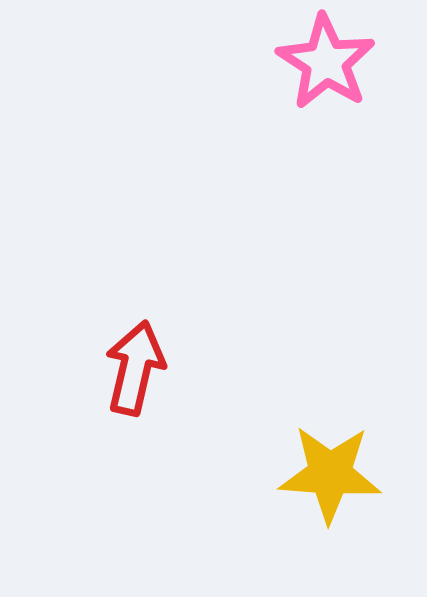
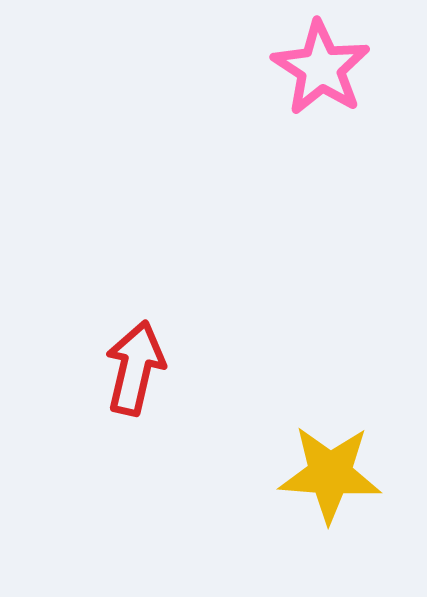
pink star: moved 5 px left, 6 px down
